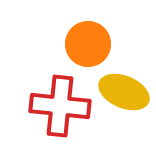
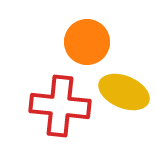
orange circle: moved 1 px left, 2 px up
